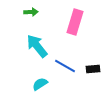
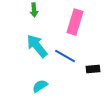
green arrow: moved 3 px right, 2 px up; rotated 88 degrees clockwise
blue line: moved 10 px up
cyan semicircle: moved 2 px down
